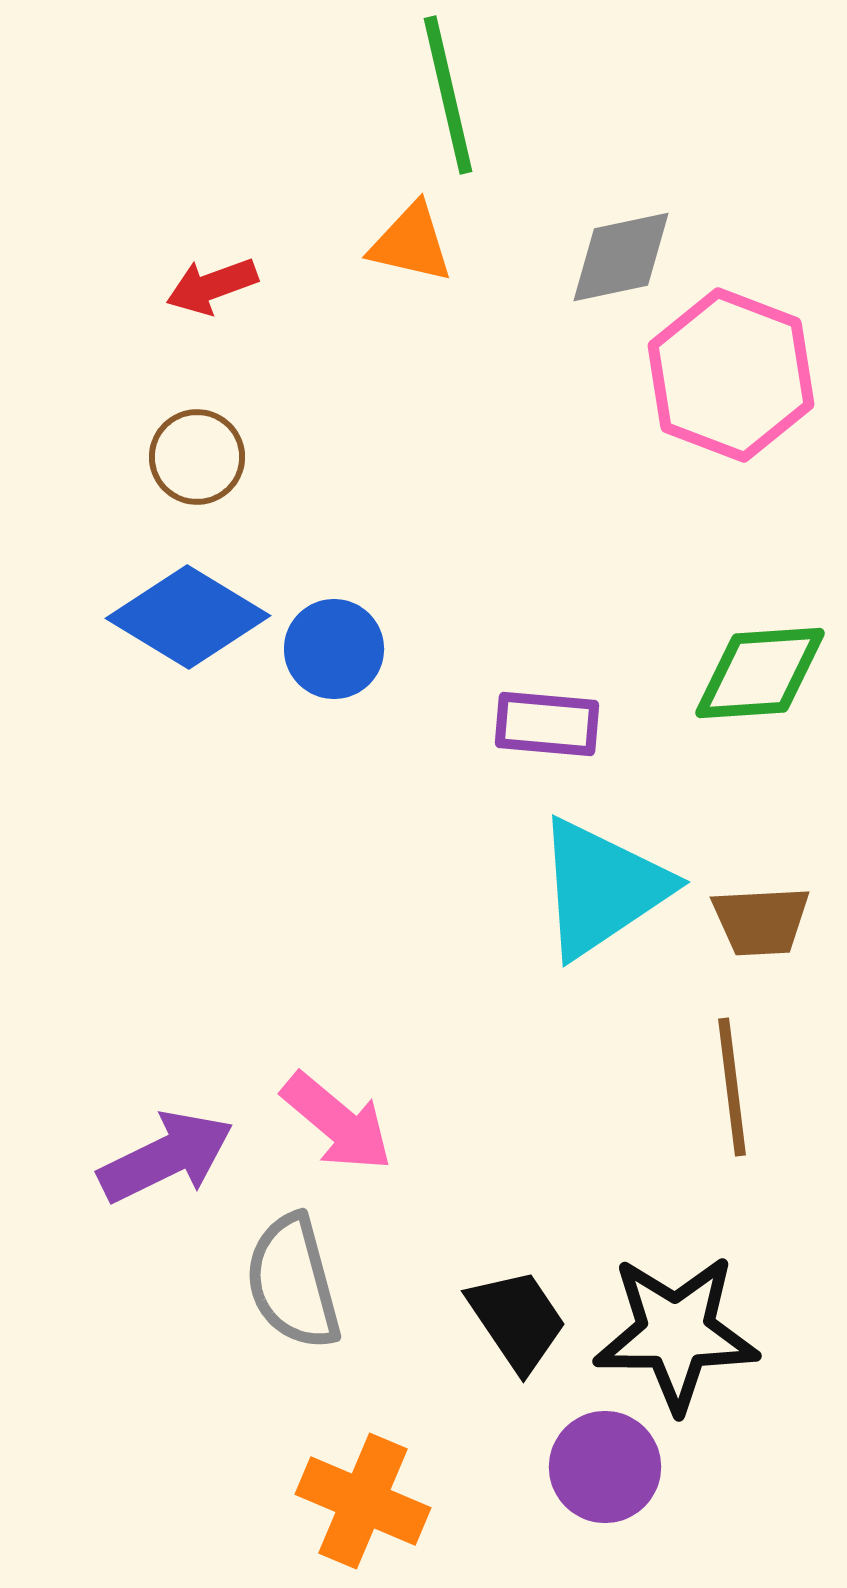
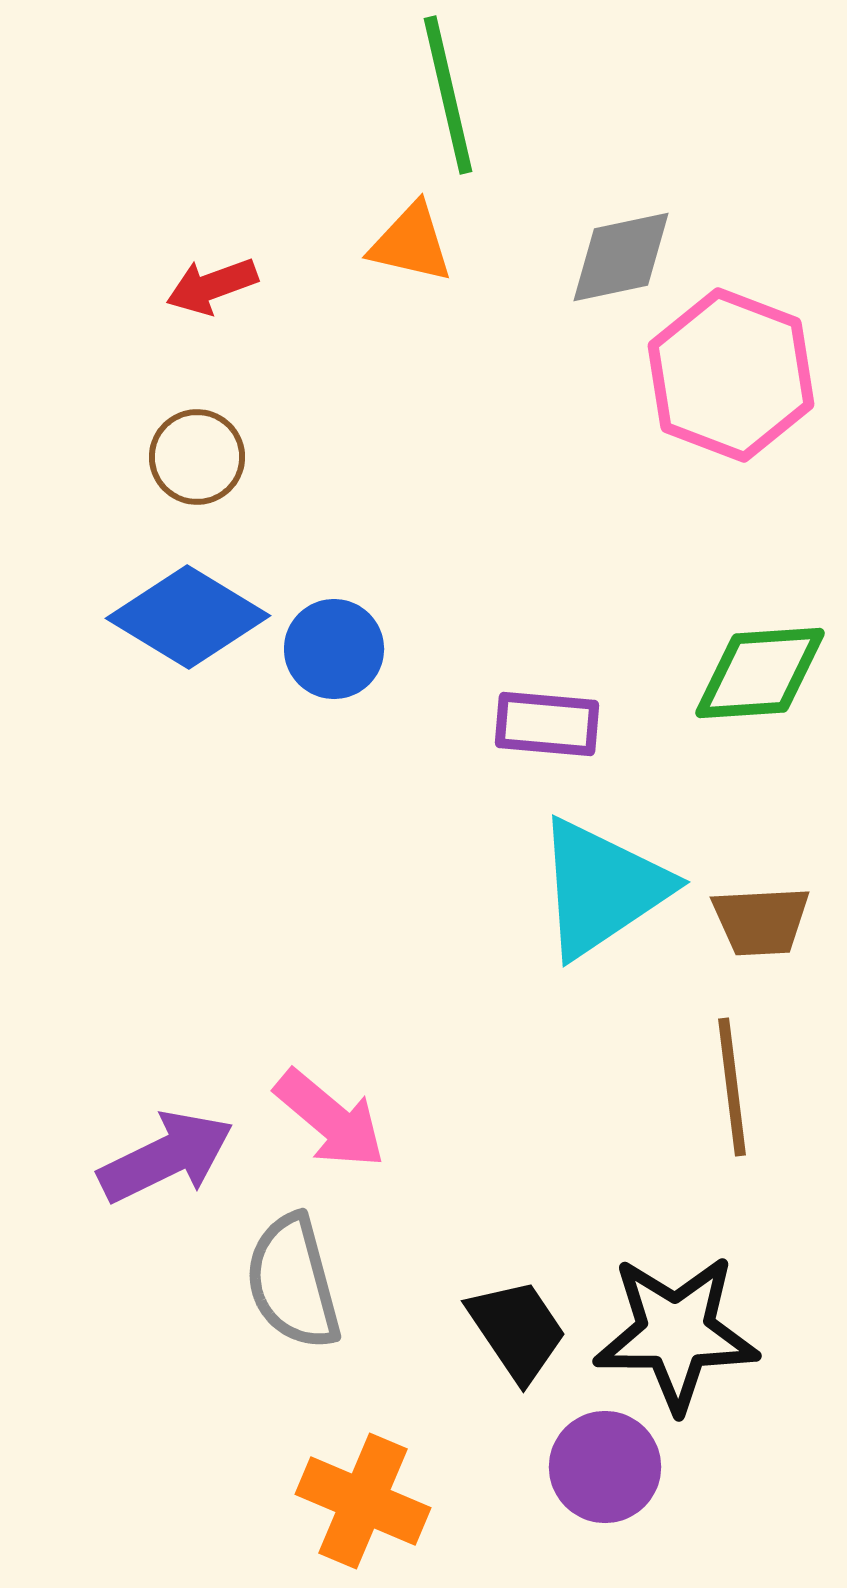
pink arrow: moved 7 px left, 3 px up
black trapezoid: moved 10 px down
